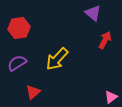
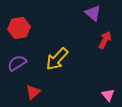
pink triangle: moved 3 px left, 2 px up; rotated 32 degrees counterclockwise
